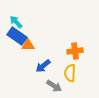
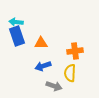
cyan arrow: rotated 40 degrees counterclockwise
blue rectangle: rotated 36 degrees clockwise
orange triangle: moved 13 px right, 2 px up
blue arrow: rotated 21 degrees clockwise
gray arrow: rotated 14 degrees counterclockwise
